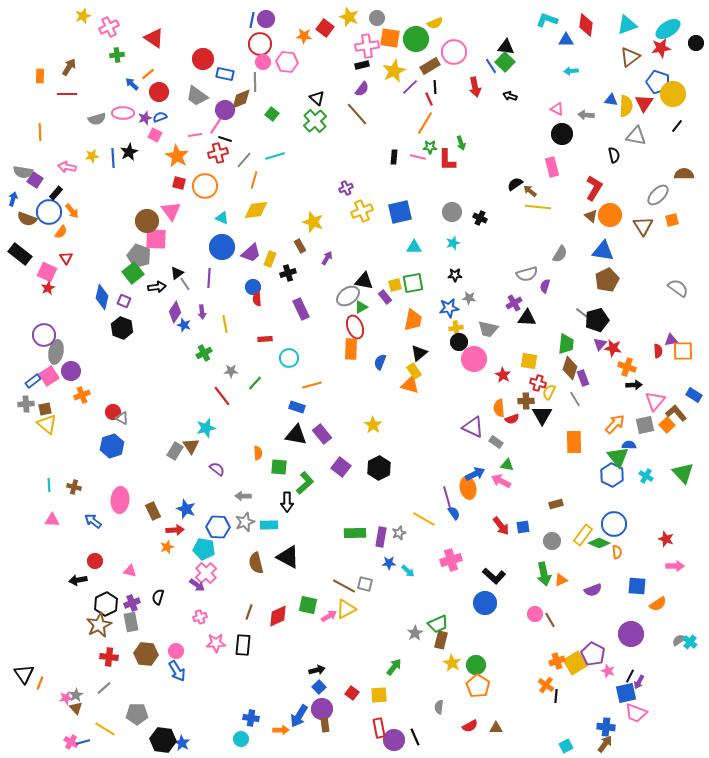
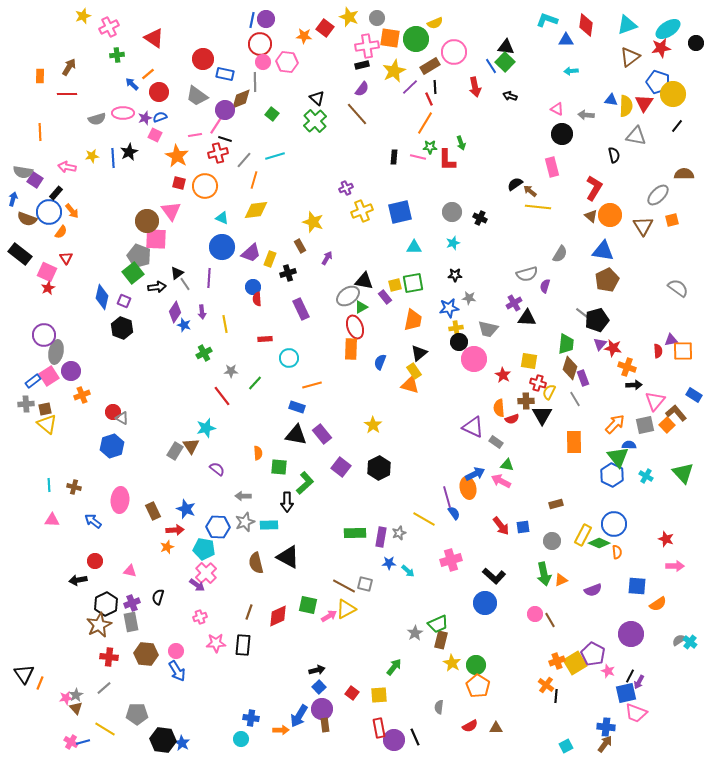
yellow rectangle at (583, 535): rotated 10 degrees counterclockwise
